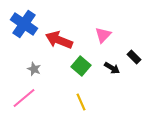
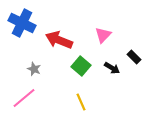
blue cross: moved 2 px left, 1 px up; rotated 8 degrees counterclockwise
